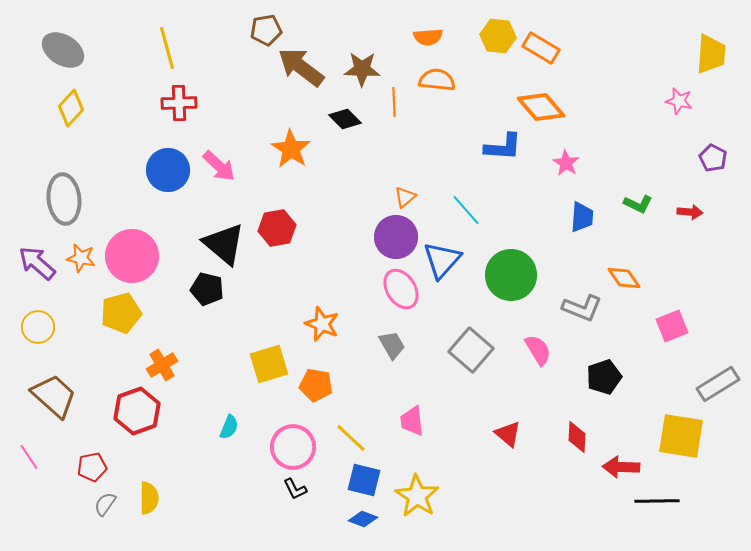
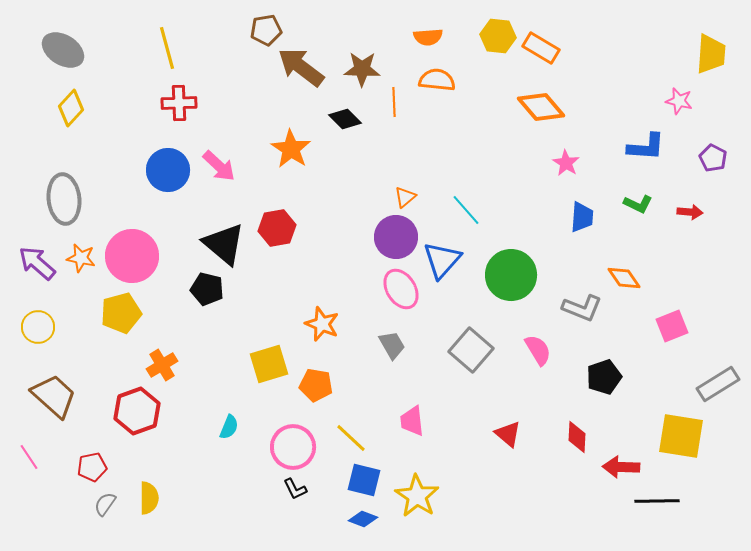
blue L-shape at (503, 147): moved 143 px right
